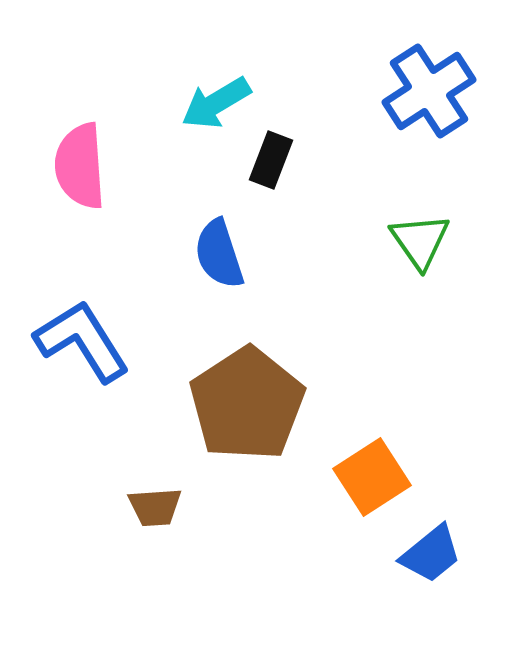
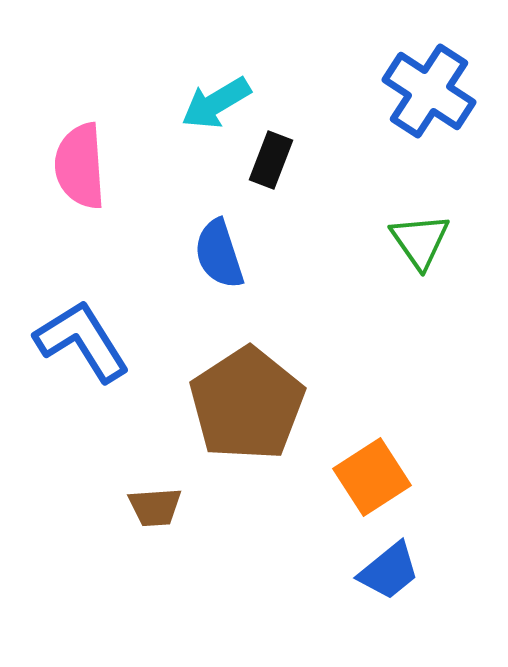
blue cross: rotated 24 degrees counterclockwise
blue trapezoid: moved 42 px left, 17 px down
